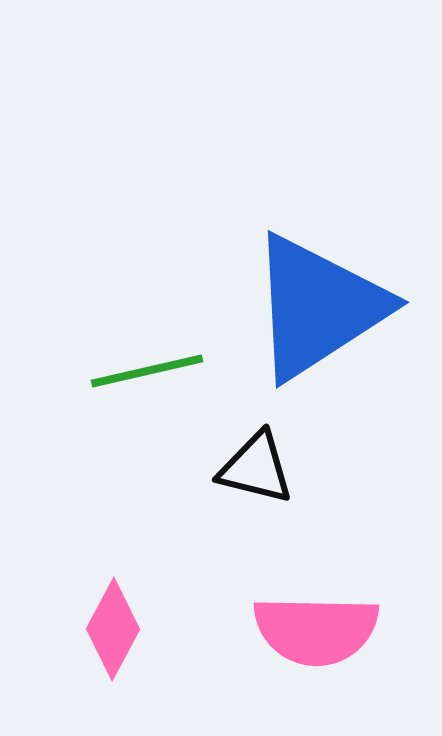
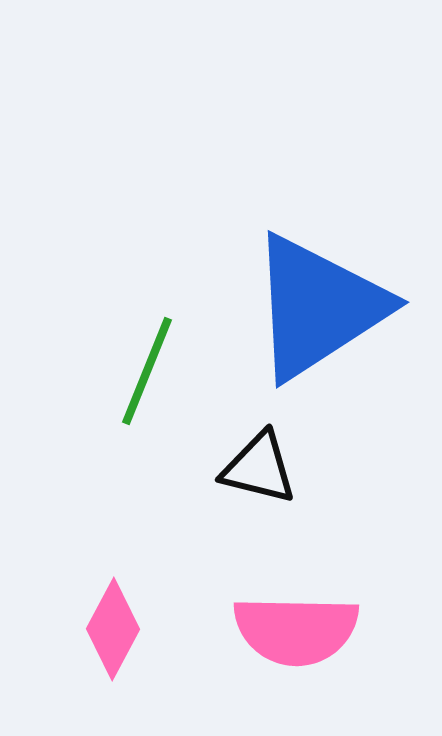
green line: rotated 55 degrees counterclockwise
black triangle: moved 3 px right
pink semicircle: moved 20 px left
